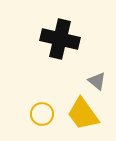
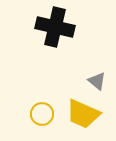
black cross: moved 5 px left, 12 px up
yellow trapezoid: rotated 30 degrees counterclockwise
